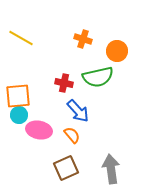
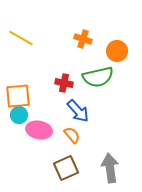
gray arrow: moved 1 px left, 1 px up
